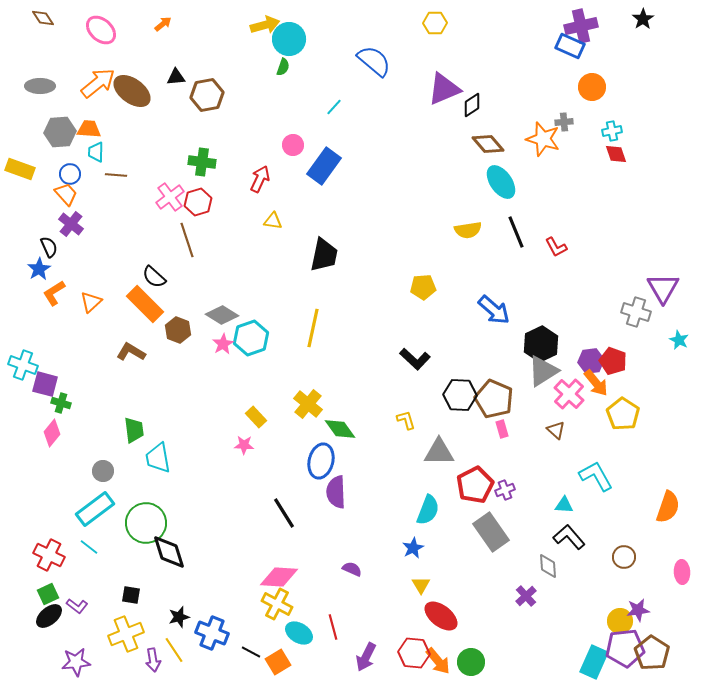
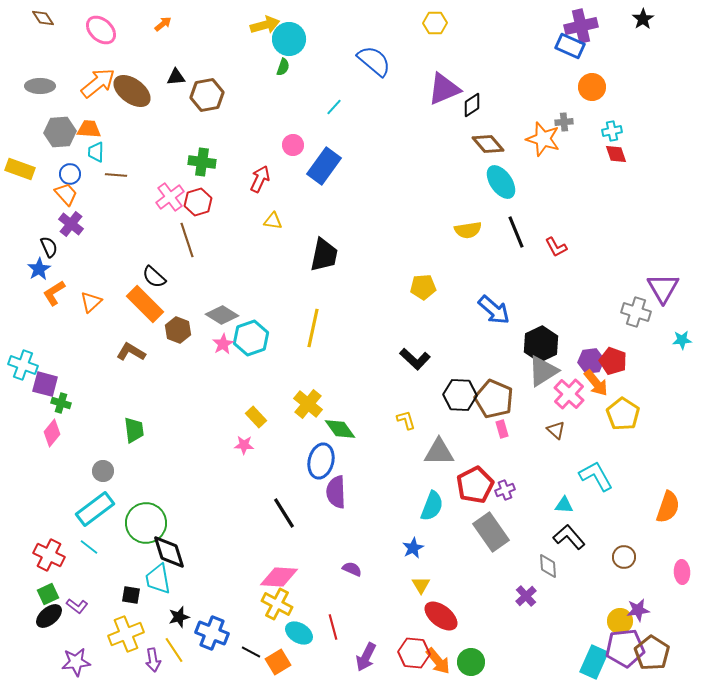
cyan star at (679, 340): moved 3 px right; rotated 30 degrees counterclockwise
cyan trapezoid at (158, 458): moved 121 px down
cyan semicircle at (428, 510): moved 4 px right, 4 px up
